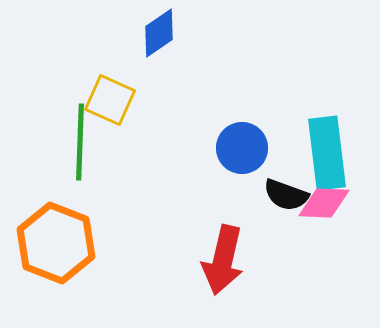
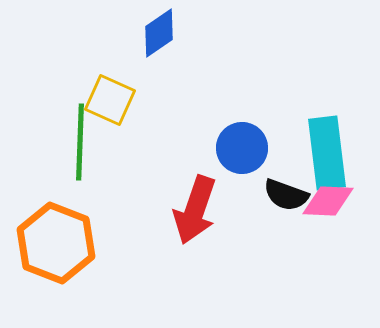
pink diamond: moved 4 px right, 2 px up
red arrow: moved 28 px left, 50 px up; rotated 6 degrees clockwise
